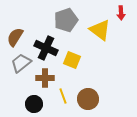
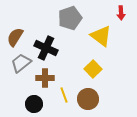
gray pentagon: moved 4 px right, 2 px up
yellow triangle: moved 1 px right, 6 px down
yellow square: moved 21 px right, 9 px down; rotated 24 degrees clockwise
yellow line: moved 1 px right, 1 px up
